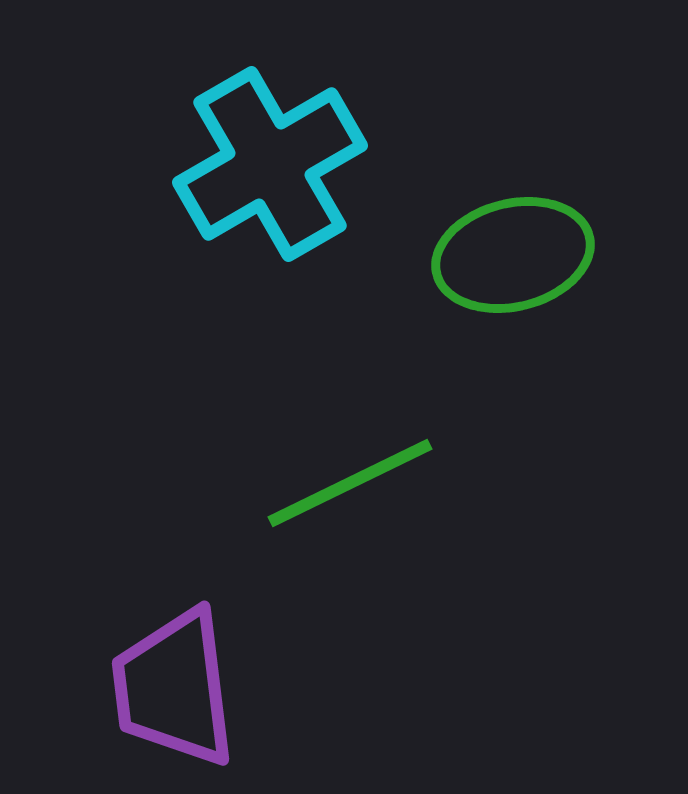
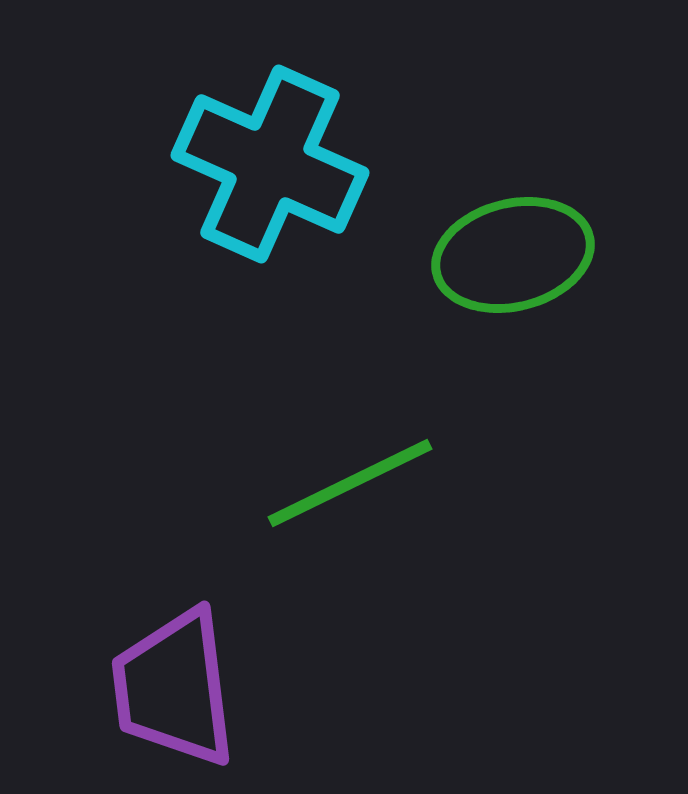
cyan cross: rotated 36 degrees counterclockwise
